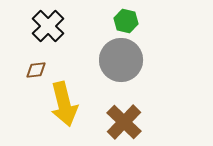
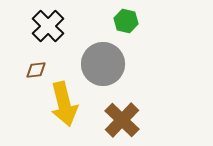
gray circle: moved 18 px left, 4 px down
brown cross: moved 2 px left, 2 px up
